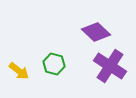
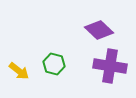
purple diamond: moved 3 px right, 2 px up
purple cross: rotated 24 degrees counterclockwise
